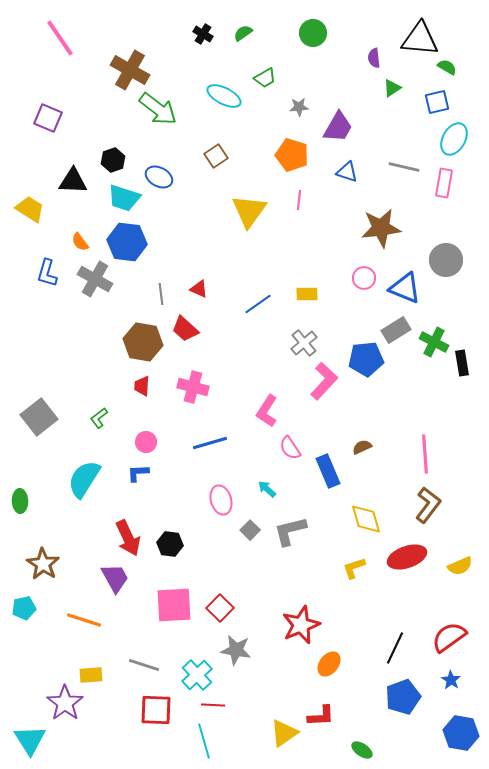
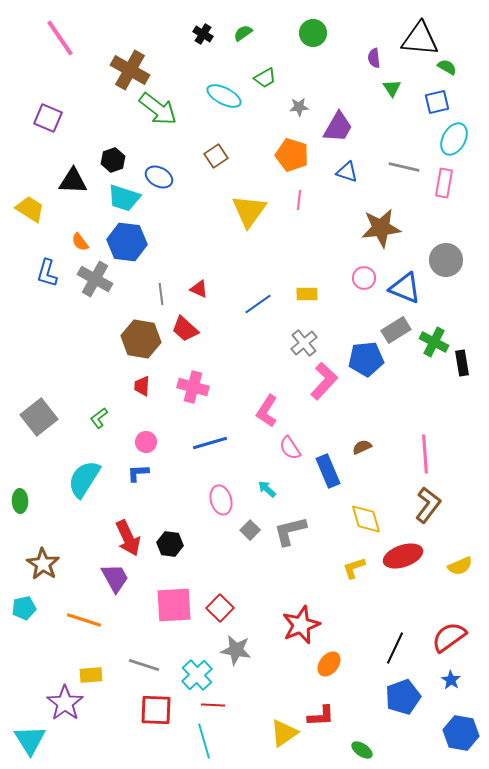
green triangle at (392, 88): rotated 30 degrees counterclockwise
brown hexagon at (143, 342): moved 2 px left, 3 px up
red ellipse at (407, 557): moved 4 px left, 1 px up
